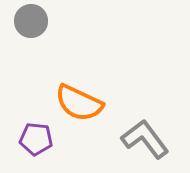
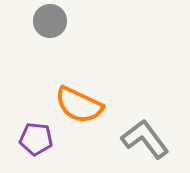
gray circle: moved 19 px right
orange semicircle: moved 2 px down
